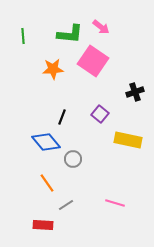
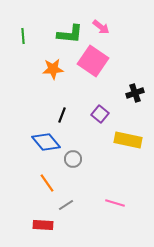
black cross: moved 1 px down
black line: moved 2 px up
